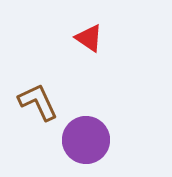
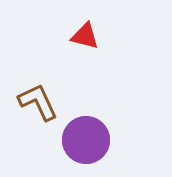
red triangle: moved 4 px left, 2 px up; rotated 20 degrees counterclockwise
